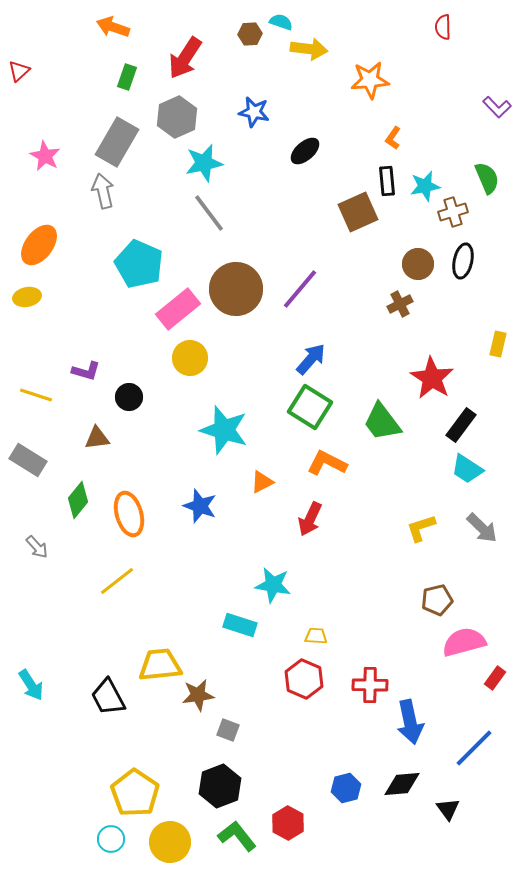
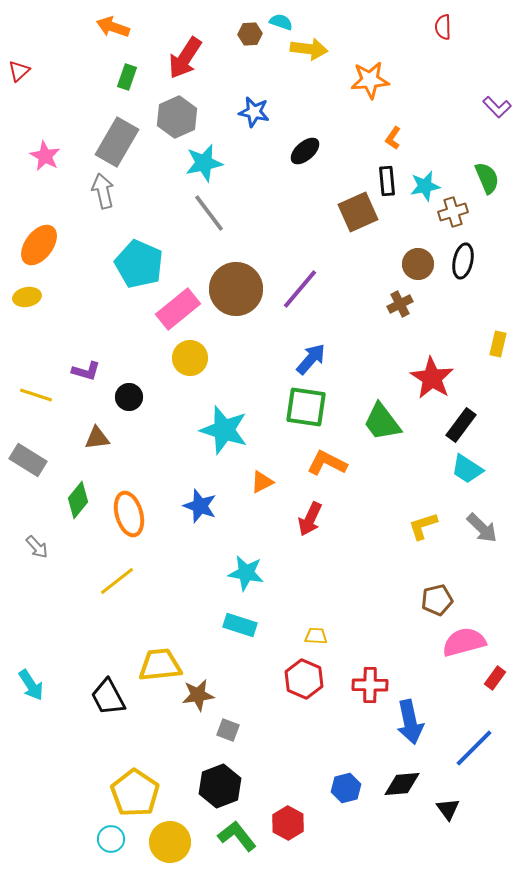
green square at (310, 407): moved 4 px left; rotated 24 degrees counterclockwise
yellow L-shape at (421, 528): moved 2 px right, 2 px up
cyan star at (273, 585): moved 27 px left, 12 px up
